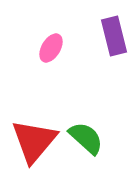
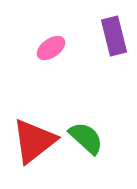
pink ellipse: rotated 24 degrees clockwise
red triangle: rotated 12 degrees clockwise
